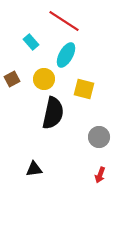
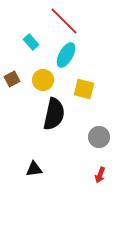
red line: rotated 12 degrees clockwise
yellow circle: moved 1 px left, 1 px down
black semicircle: moved 1 px right, 1 px down
